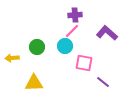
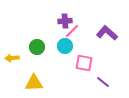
purple cross: moved 10 px left, 6 px down
